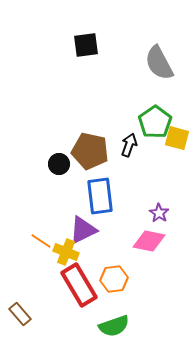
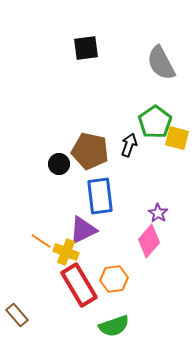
black square: moved 3 px down
gray semicircle: moved 2 px right
purple star: moved 1 px left
pink diamond: rotated 60 degrees counterclockwise
brown rectangle: moved 3 px left, 1 px down
